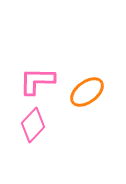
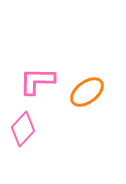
pink diamond: moved 10 px left, 4 px down
